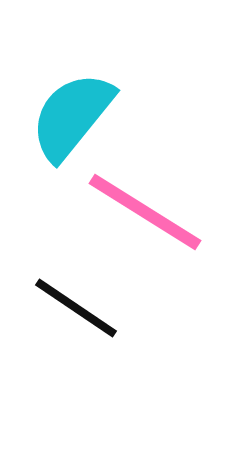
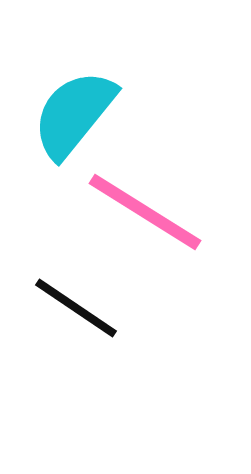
cyan semicircle: moved 2 px right, 2 px up
